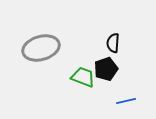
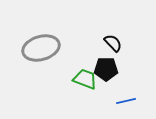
black semicircle: rotated 132 degrees clockwise
black pentagon: rotated 20 degrees clockwise
green trapezoid: moved 2 px right, 2 px down
